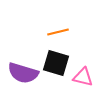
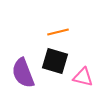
black square: moved 1 px left, 2 px up
purple semicircle: rotated 52 degrees clockwise
